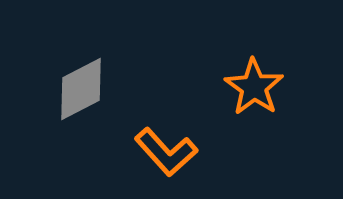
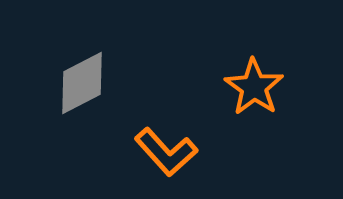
gray diamond: moved 1 px right, 6 px up
